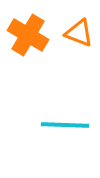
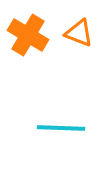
cyan line: moved 4 px left, 3 px down
